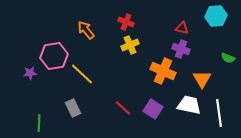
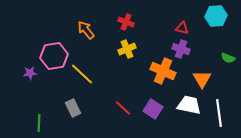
yellow cross: moved 3 px left, 4 px down
